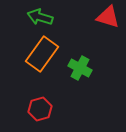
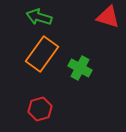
green arrow: moved 1 px left
